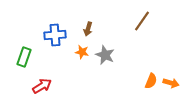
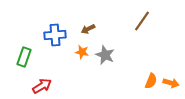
brown arrow: rotated 48 degrees clockwise
